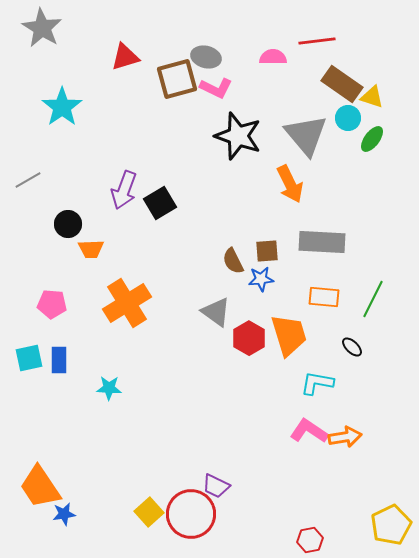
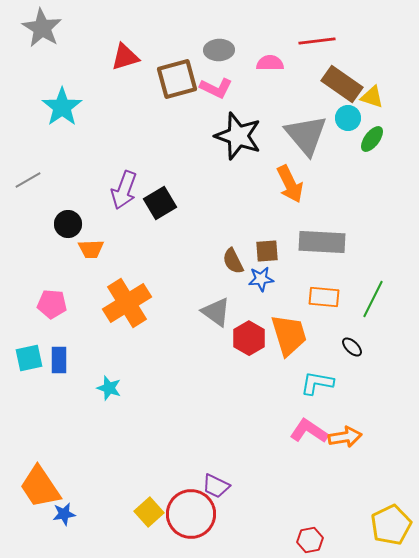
gray ellipse at (206, 57): moved 13 px right, 7 px up; rotated 16 degrees counterclockwise
pink semicircle at (273, 57): moved 3 px left, 6 px down
cyan star at (109, 388): rotated 15 degrees clockwise
